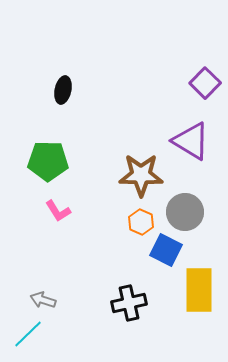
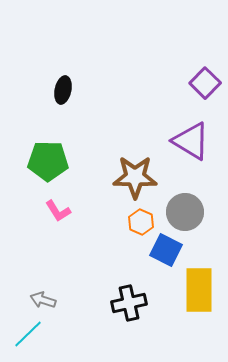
brown star: moved 6 px left, 2 px down
